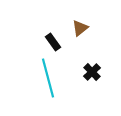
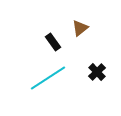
black cross: moved 5 px right
cyan line: rotated 72 degrees clockwise
